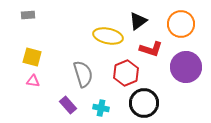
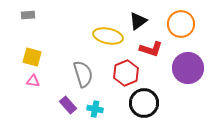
purple circle: moved 2 px right, 1 px down
cyan cross: moved 6 px left, 1 px down
